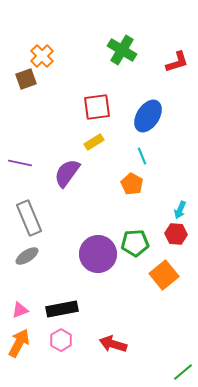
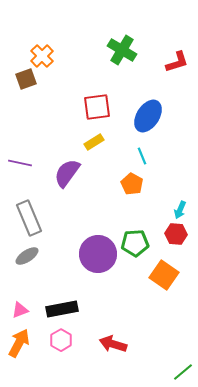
orange square: rotated 16 degrees counterclockwise
